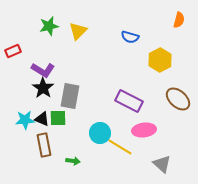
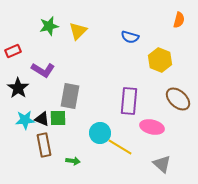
yellow hexagon: rotated 10 degrees counterclockwise
black star: moved 25 px left
purple rectangle: rotated 68 degrees clockwise
pink ellipse: moved 8 px right, 3 px up; rotated 20 degrees clockwise
